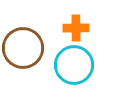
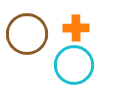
brown circle: moved 4 px right, 14 px up
